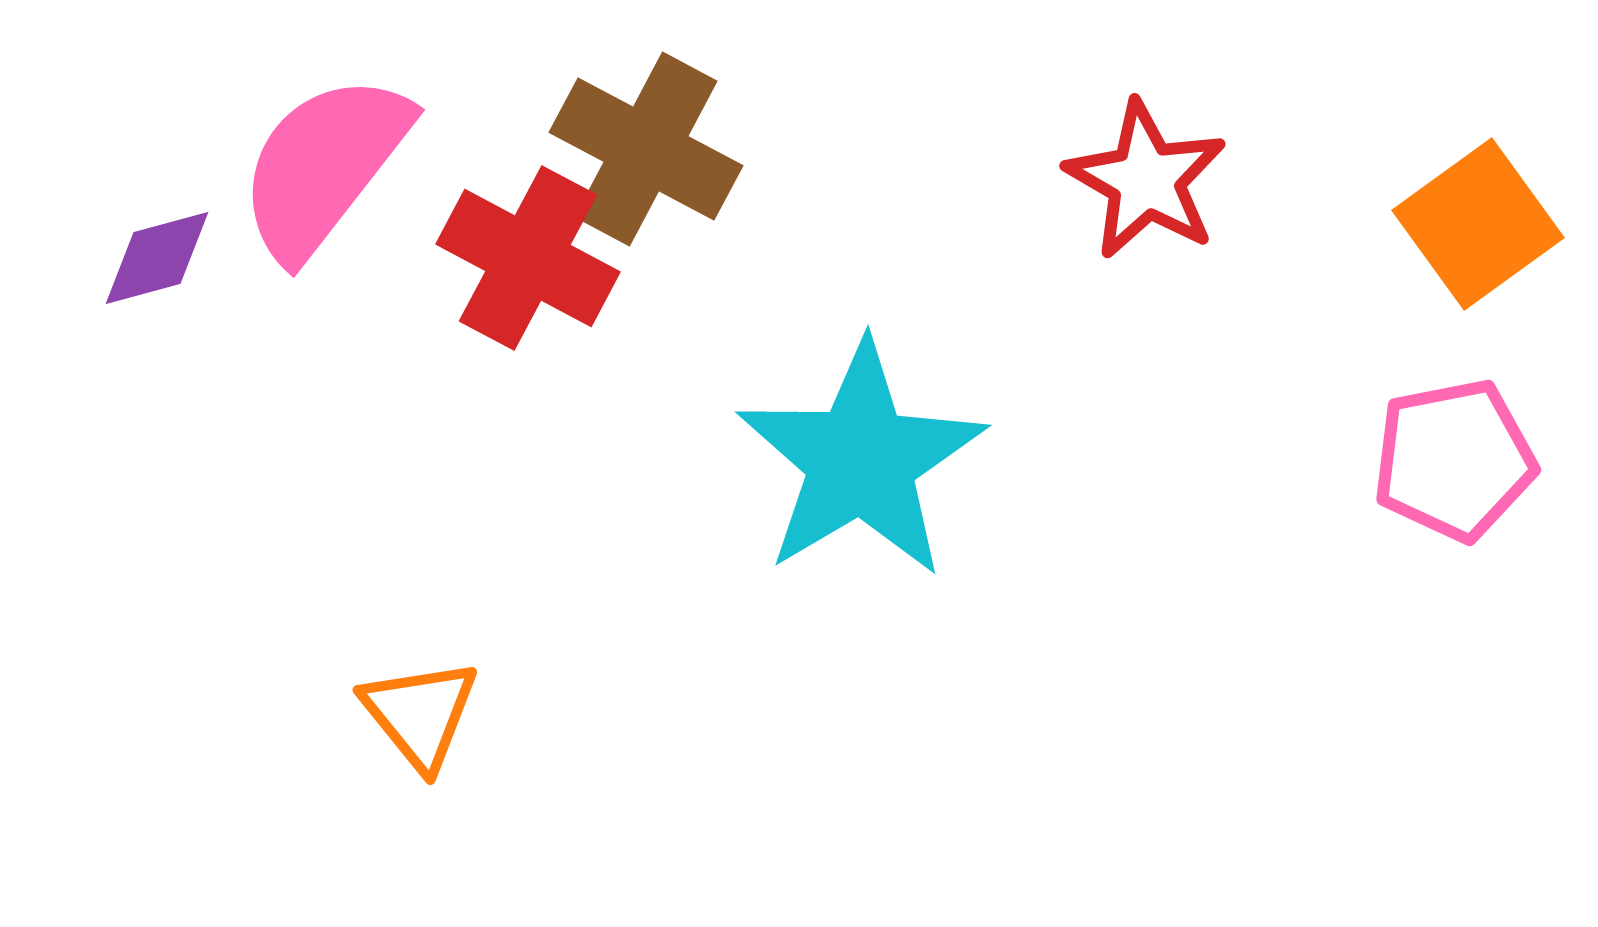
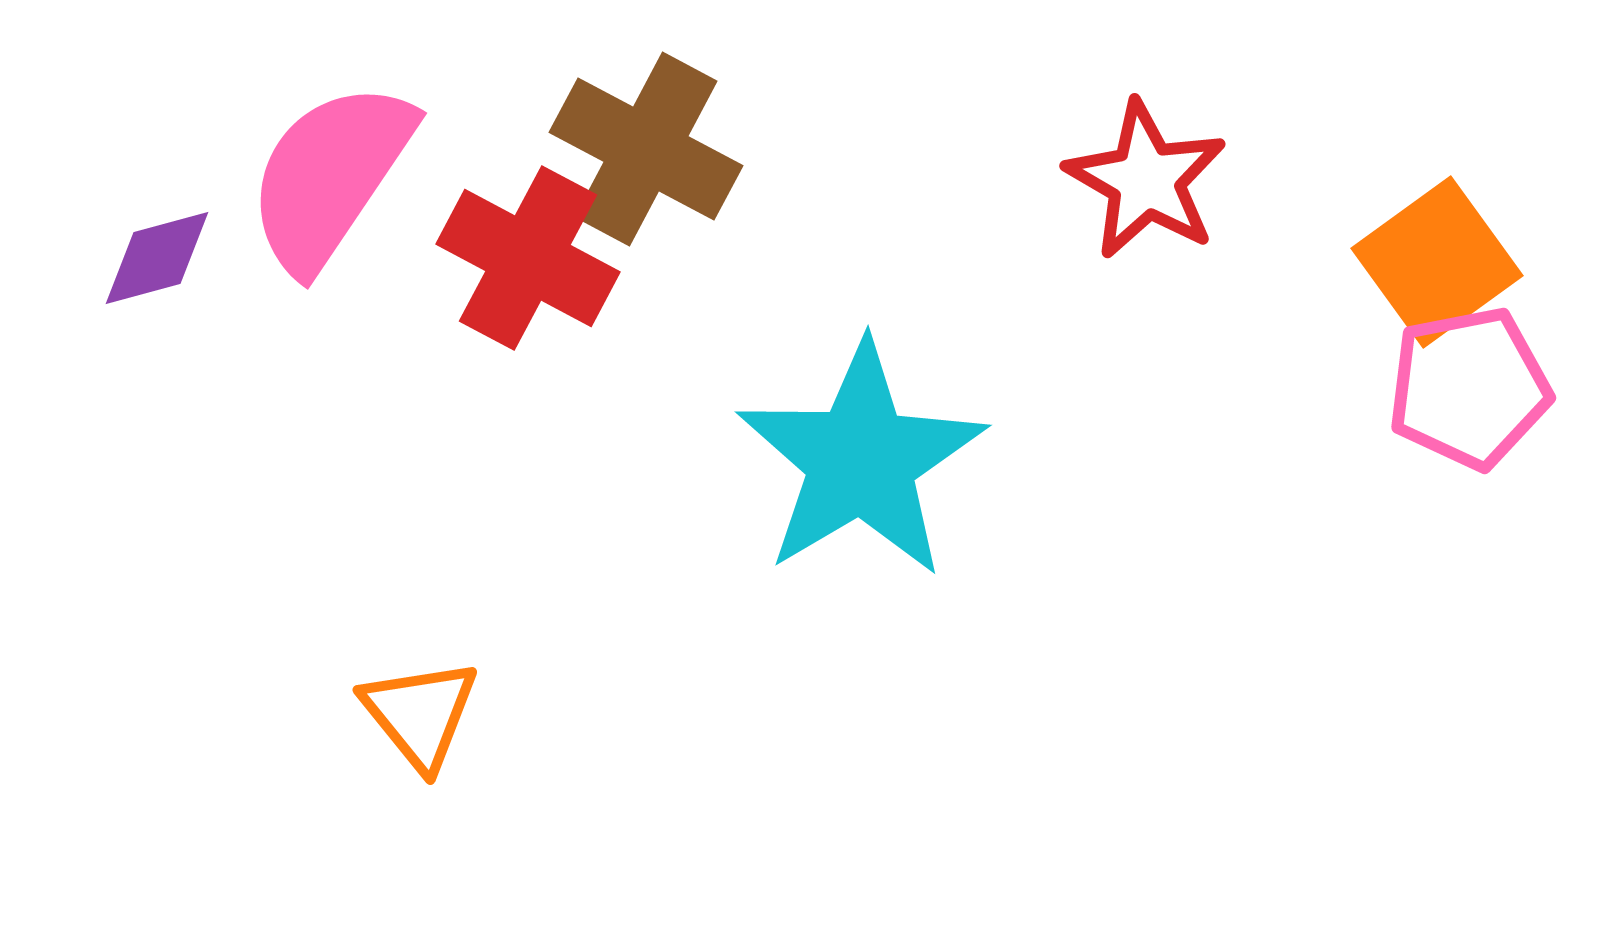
pink semicircle: moved 6 px right, 10 px down; rotated 4 degrees counterclockwise
orange square: moved 41 px left, 38 px down
pink pentagon: moved 15 px right, 72 px up
